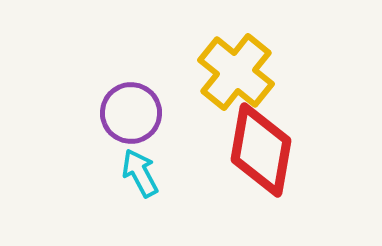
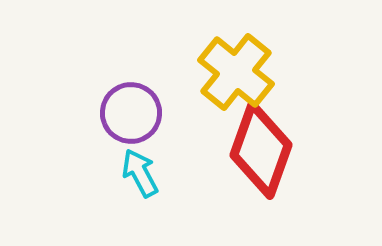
red diamond: rotated 10 degrees clockwise
